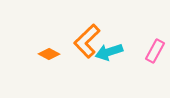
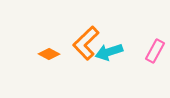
orange L-shape: moved 1 px left, 2 px down
